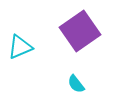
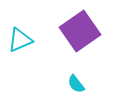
cyan triangle: moved 7 px up
